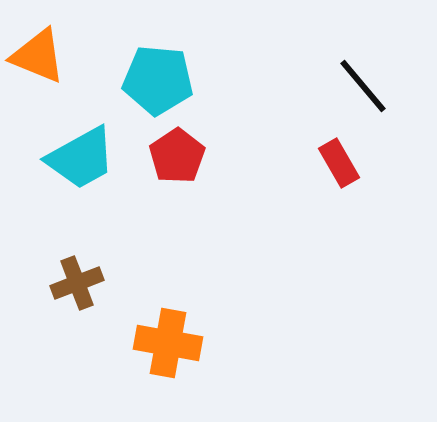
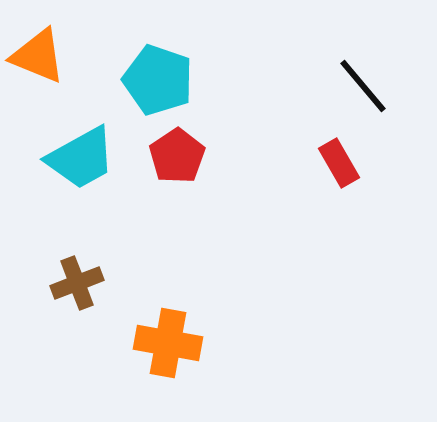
cyan pentagon: rotated 14 degrees clockwise
